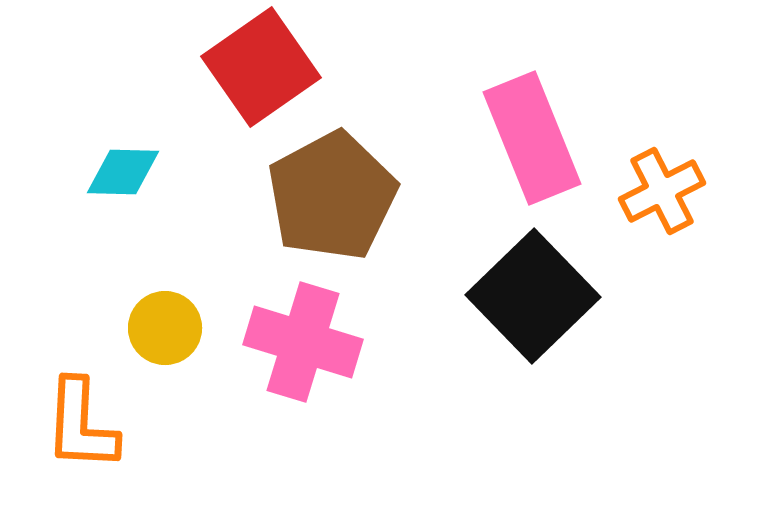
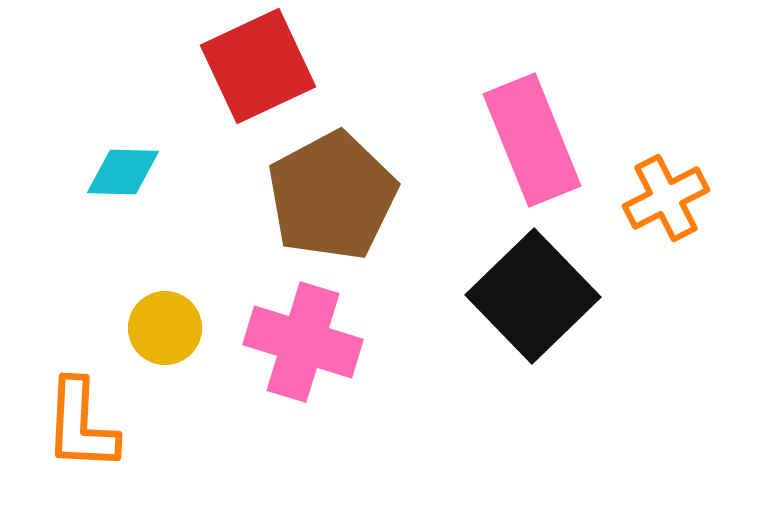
red square: moved 3 px left, 1 px up; rotated 10 degrees clockwise
pink rectangle: moved 2 px down
orange cross: moved 4 px right, 7 px down
